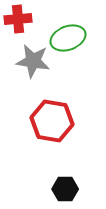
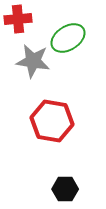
green ellipse: rotated 12 degrees counterclockwise
